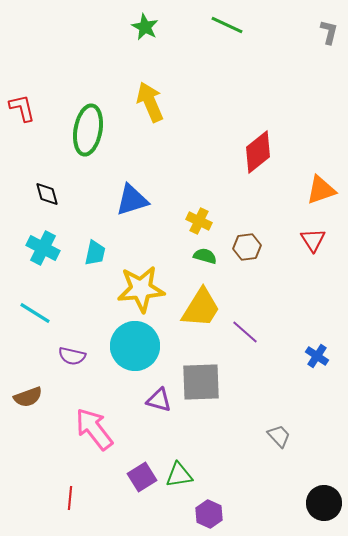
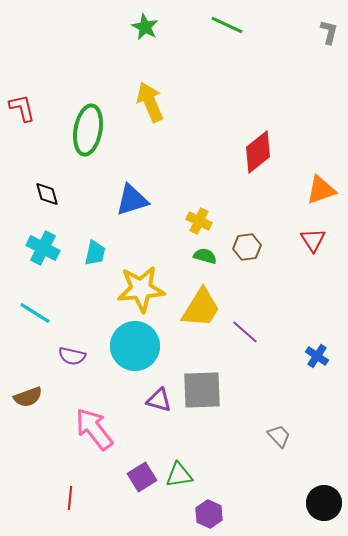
gray square: moved 1 px right, 8 px down
